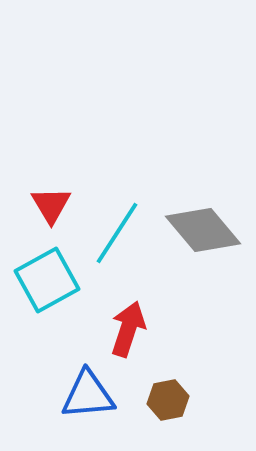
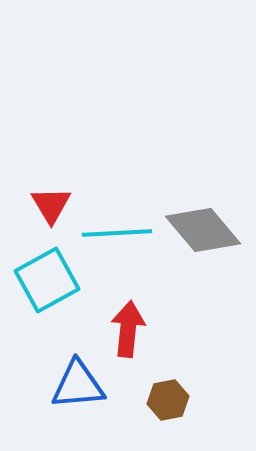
cyan line: rotated 54 degrees clockwise
red arrow: rotated 12 degrees counterclockwise
blue triangle: moved 10 px left, 10 px up
